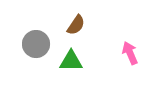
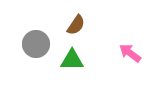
pink arrow: rotated 30 degrees counterclockwise
green triangle: moved 1 px right, 1 px up
